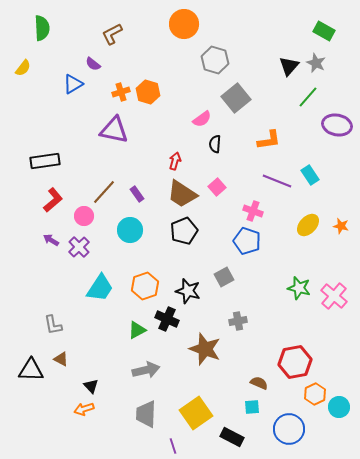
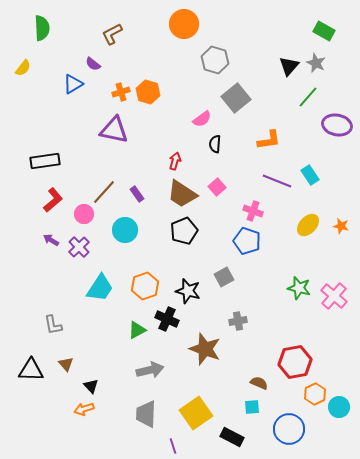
pink circle at (84, 216): moved 2 px up
cyan circle at (130, 230): moved 5 px left
brown triangle at (61, 359): moved 5 px right, 5 px down; rotated 21 degrees clockwise
gray arrow at (146, 370): moved 4 px right
